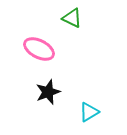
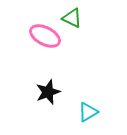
pink ellipse: moved 6 px right, 13 px up
cyan triangle: moved 1 px left
